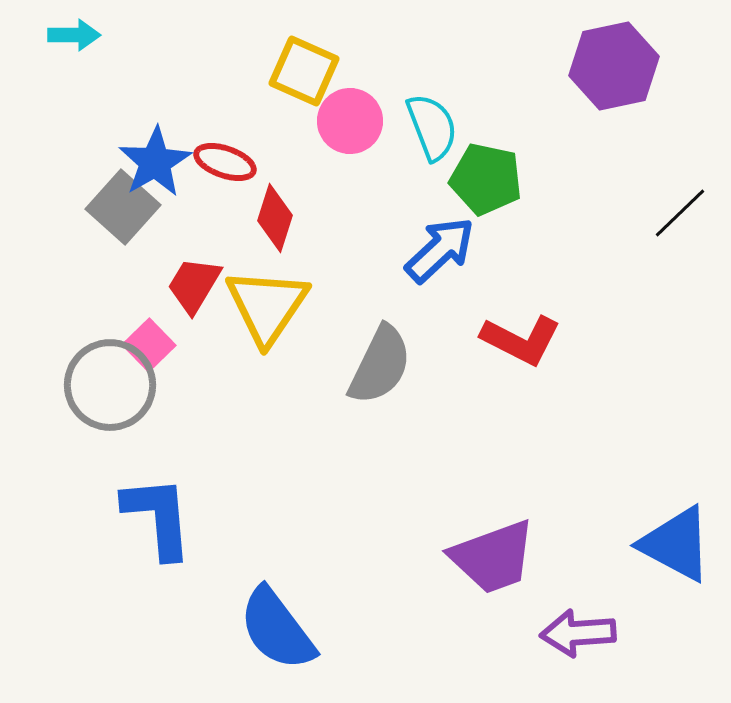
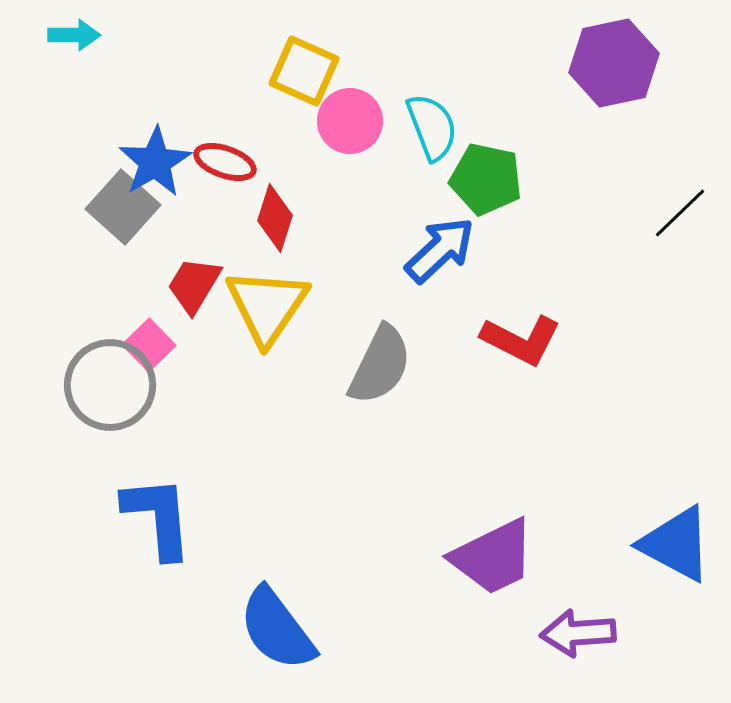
purple hexagon: moved 3 px up
purple trapezoid: rotated 6 degrees counterclockwise
